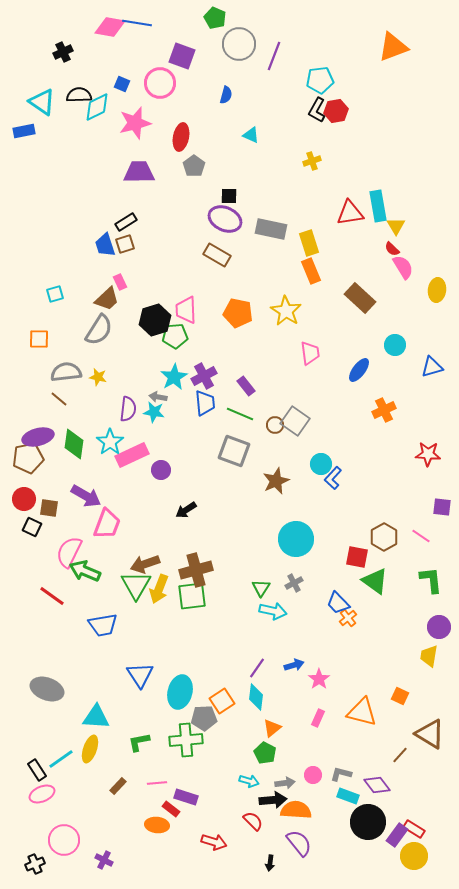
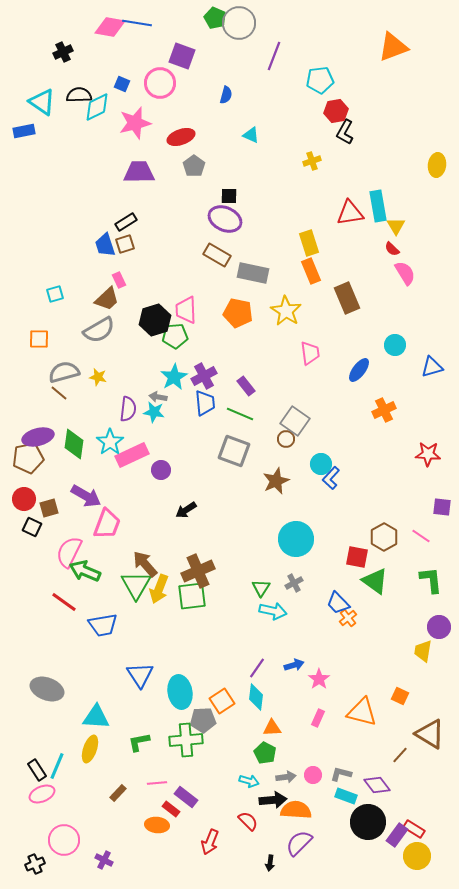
gray circle at (239, 44): moved 21 px up
black L-shape at (317, 110): moved 28 px right, 22 px down
red ellipse at (181, 137): rotated 60 degrees clockwise
gray rectangle at (271, 229): moved 18 px left, 44 px down
pink semicircle at (403, 267): moved 2 px right, 6 px down
pink rectangle at (120, 282): moved 1 px left, 2 px up
yellow ellipse at (437, 290): moved 125 px up
brown rectangle at (360, 298): moved 13 px left; rotated 24 degrees clockwise
gray semicircle at (99, 330): rotated 28 degrees clockwise
gray semicircle at (66, 372): moved 2 px left; rotated 8 degrees counterclockwise
brown line at (59, 399): moved 6 px up
brown circle at (275, 425): moved 11 px right, 14 px down
blue L-shape at (333, 478): moved 2 px left
brown square at (49, 508): rotated 24 degrees counterclockwise
brown arrow at (145, 564): rotated 68 degrees clockwise
brown cross at (196, 570): moved 2 px right, 1 px down; rotated 8 degrees counterclockwise
red line at (52, 596): moved 12 px right, 6 px down
yellow trapezoid at (429, 656): moved 6 px left, 5 px up
cyan ellipse at (180, 692): rotated 24 degrees counterclockwise
gray pentagon at (204, 718): moved 1 px left, 2 px down
orange triangle at (272, 728): rotated 36 degrees clockwise
cyan line at (61, 759): moved 4 px left, 7 px down; rotated 32 degrees counterclockwise
gray arrow at (285, 783): moved 1 px right, 6 px up
brown rectangle at (118, 786): moved 7 px down
cyan rectangle at (348, 796): moved 2 px left
purple rectangle at (186, 797): rotated 20 degrees clockwise
red semicircle at (253, 821): moved 5 px left
red arrow at (214, 842): moved 4 px left; rotated 95 degrees clockwise
purple semicircle at (299, 843): rotated 96 degrees counterclockwise
yellow circle at (414, 856): moved 3 px right
